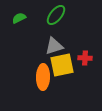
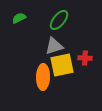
green ellipse: moved 3 px right, 5 px down
